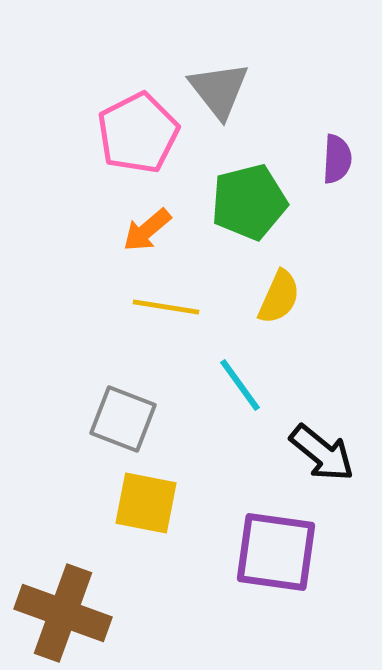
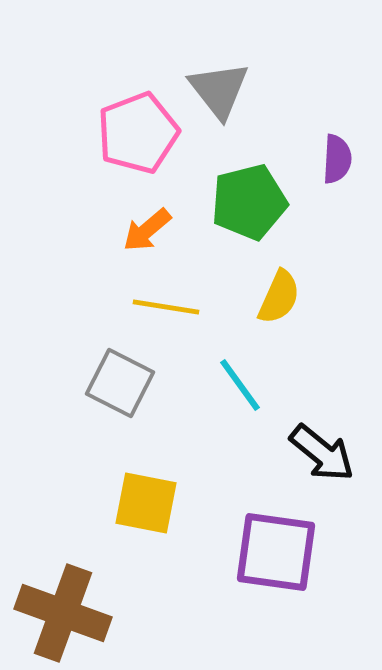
pink pentagon: rotated 6 degrees clockwise
gray square: moved 3 px left, 36 px up; rotated 6 degrees clockwise
